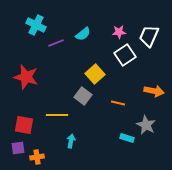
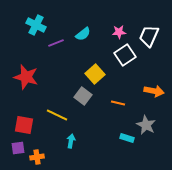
yellow line: rotated 25 degrees clockwise
